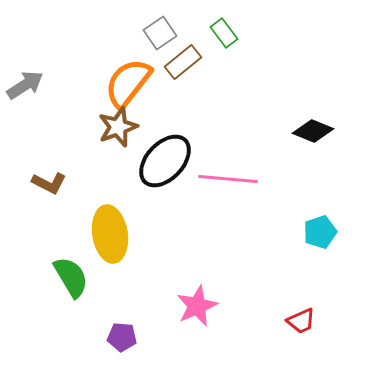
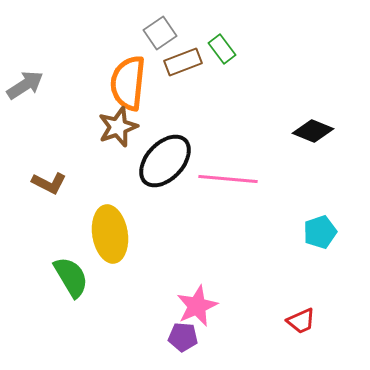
green rectangle: moved 2 px left, 16 px down
brown rectangle: rotated 18 degrees clockwise
orange semicircle: rotated 32 degrees counterclockwise
purple pentagon: moved 61 px right
